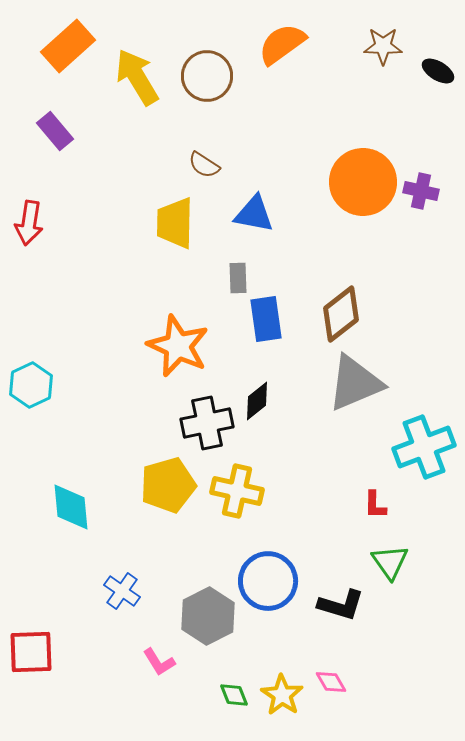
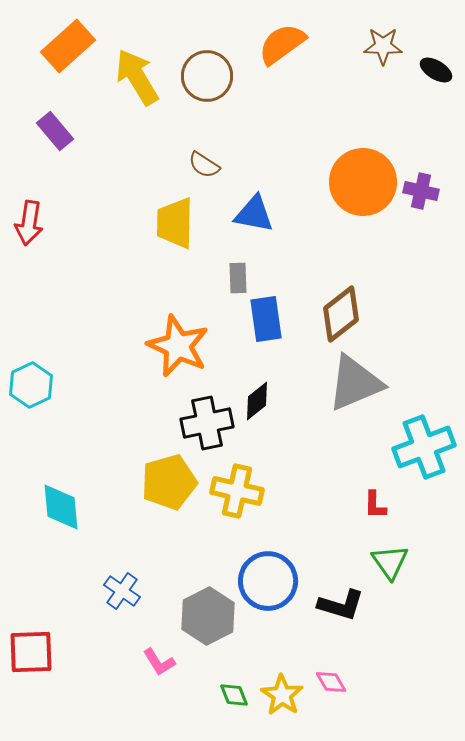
black ellipse: moved 2 px left, 1 px up
yellow pentagon: moved 1 px right, 3 px up
cyan diamond: moved 10 px left
